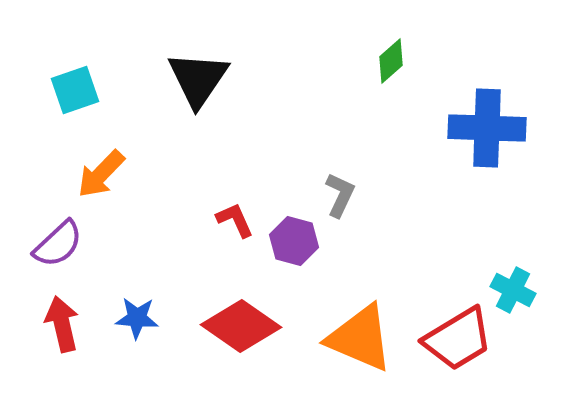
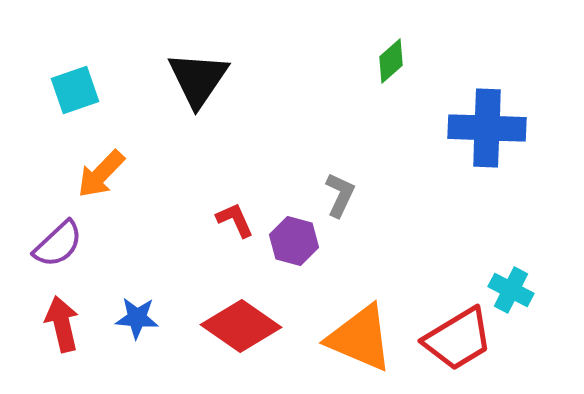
cyan cross: moved 2 px left
